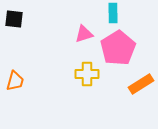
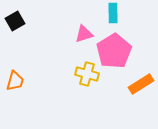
black square: moved 1 px right, 2 px down; rotated 36 degrees counterclockwise
pink pentagon: moved 4 px left, 3 px down
yellow cross: rotated 15 degrees clockwise
